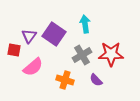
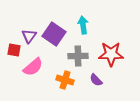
cyan arrow: moved 2 px left, 1 px down
gray cross: moved 4 px left, 1 px down; rotated 30 degrees clockwise
